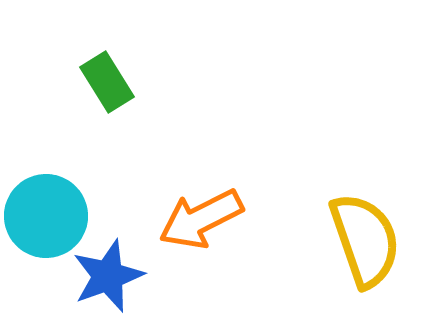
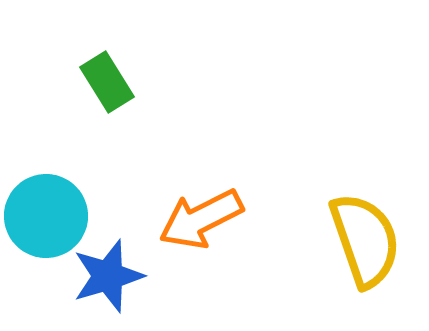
blue star: rotated 4 degrees clockwise
